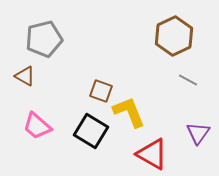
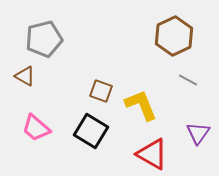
yellow L-shape: moved 12 px right, 7 px up
pink trapezoid: moved 1 px left, 2 px down
